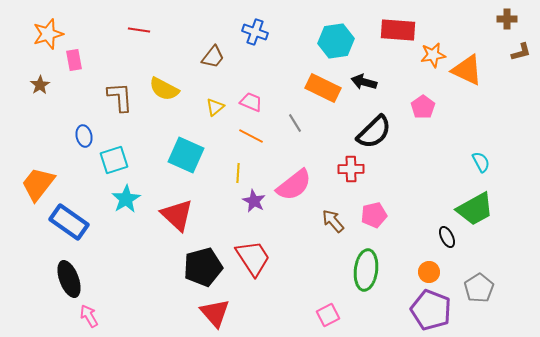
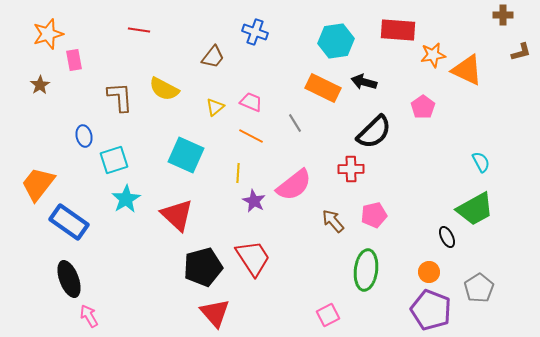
brown cross at (507, 19): moved 4 px left, 4 px up
